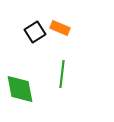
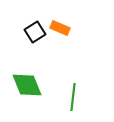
green line: moved 11 px right, 23 px down
green diamond: moved 7 px right, 4 px up; rotated 12 degrees counterclockwise
